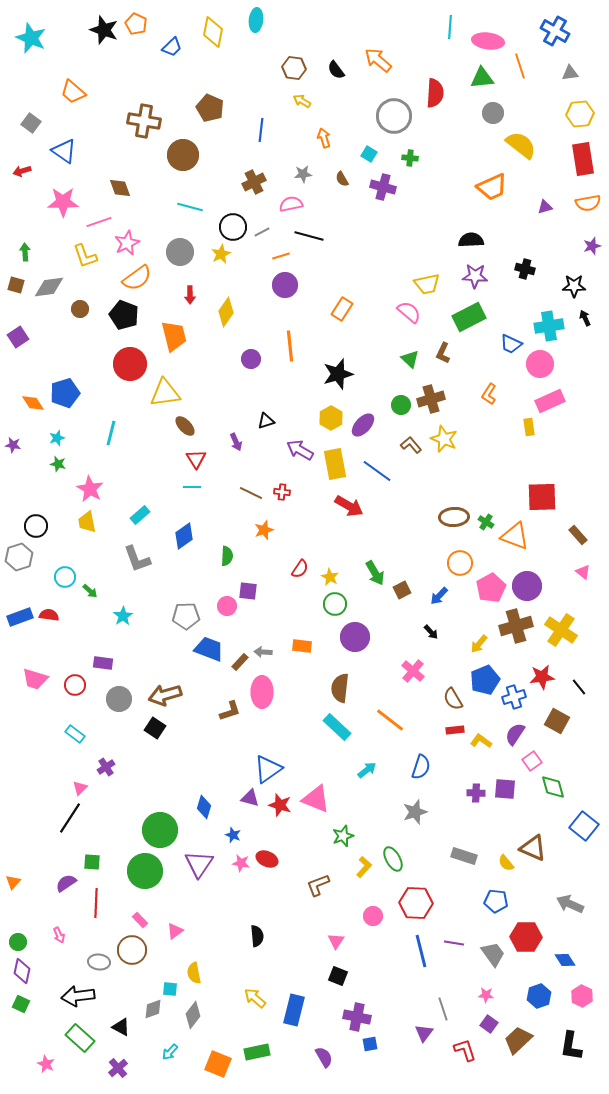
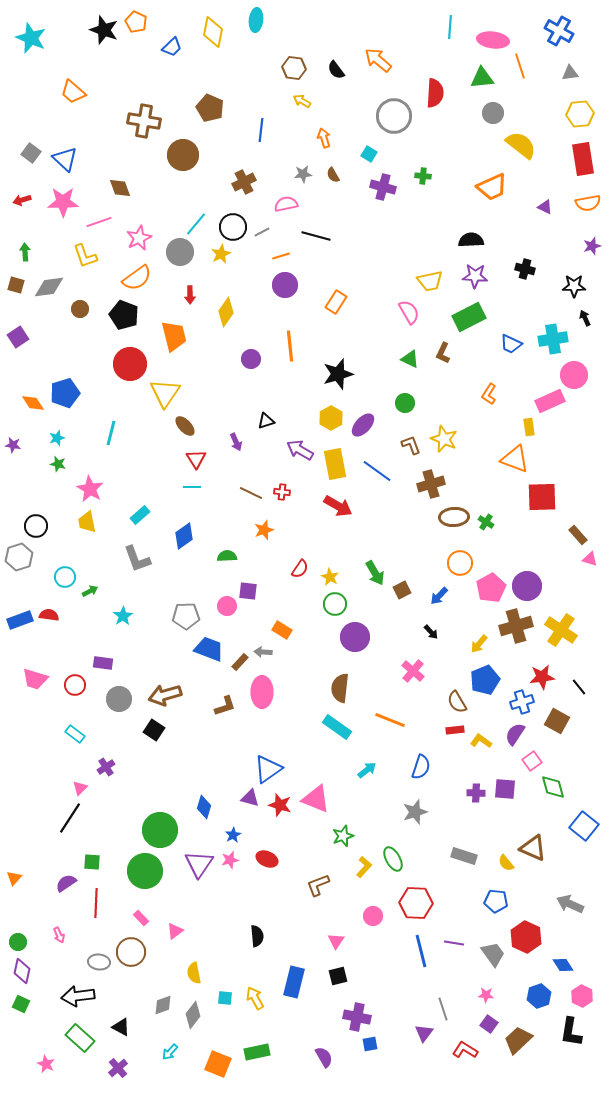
orange pentagon at (136, 24): moved 2 px up
blue cross at (555, 31): moved 4 px right
pink ellipse at (488, 41): moved 5 px right, 1 px up
gray square at (31, 123): moved 30 px down
blue triangle at (64, 151): moved 1 px right, 8 px down; rotated 8 degrees clockwise
green cross at (410, 158): moved 13 px right, 18 px down
red arrow at (22, 171): moved 29 px down
brown semicircle at (342, 179): moved 9 px left, 4 px up
brown cross at (254, 182): moved 10 px left
pink semicircle at (291, 204): moved 5 px left
cyan line at (190, 207): moved 6 px right, 17 px down; rotated 65 degrees counterclockwise
purple triangle at (545, 207): rotated 42 degrees clockwise
black line at (309, 236): moved 7 px right
pink star at (127, 243): moved 12 px right, 5 px up
yellow trapezoid at (427, 284): moved 3 px right, 3 px up
orange rectangle at (342, 309): moved 6 px left, 7 px up
pink semicircle at (409, 312): rotated 20 degrees clockwise
cyan cross at (549, 326): moved 4 px right, 13 px down
green triangle at (410, 359): rotated 18 degrees counterclockwise
pink circle at (540, 364): moved 34 px right, 11 px down
yellow triangle at (165, 393): rotated 48 degrees counterclockwise
brown cross at (431, 399): moved 85 px down
green circle at (401, 405): moved 4 px right, 2 px up
brown L-shape at (411, 445): rotated 20 degrees clockwise
red arrow at (349, 506): moved 11 px left
orange triangle at (515, 536): moved 77 px up
green semicircle at (227, 556): rotated 96 degrees counterclockwise
pink triangle at (583, 572): moved 7 px right, 13 px up; rotated 21 degrees counterclockwise
green arrow at (90, 591): rotated 70 degrees counterclockwise
blue rectangle at (20, 617): moved 3 px down
orange rectangle at (302, 646): moved 20 px left, 16 px up; rotated 24 degrees clockwise
blue cross at (514, 697): moved 8 px right, 5 px down
brown semicircle at (453, 699): moved 4 px right, 3 px down
brown L-shape at (230, 711): moved 5 px left, 5 px up
orange line at (390, 720): rotated 16 degrees counterclockwise
cyan rectangle at (337, 727): rotated 8 degrees counterclockwise
black square at (155, 728): moved 1 px left, 2 px down
blue star at (233, 835): rotated 21 degrees clockwise
pink star at (241, 863): moved 11 px left, 3 px up; rotated 24 degrees counterclockwise
orange triangle at (13, 882): moved 1 px right, 4 px up
pink rectangle at (140, 920): moved 1 px right, 2 px up
red hexagon at (526, 937): rotated 24 degrees clockwise
brown circle at (132, 950): moved 1 px left, 2 px down
blue diamond at (565, 960): moved 2 px left, 5 px down
black square at (338, 976): rotated 36 degrees counterclockwise
cyan square at (170, 989): moved 55 px right, 9 px down
yellow arrow at (255, 998): rotated 20 degrees clockwise
gray diamond at (153, 1009): moved 10 px right, 4 px up
blue rectangle at (294, 1010): moved 28 px up
black L-shape at (571, 1046): moved 14 px up
red L-shape at (465, 1050): rotated 40 degrees counterclockwise
